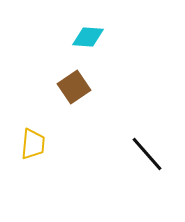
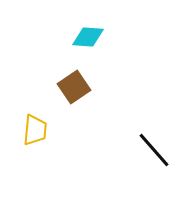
yellow trapezoid: moved 2 px right, 14 px up
black line: moved 7 px right, 4 px up
